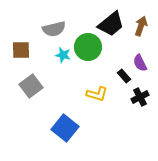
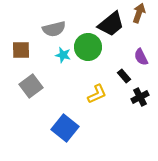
brown arrow: moved 2 px left, 13 px up
purple semicircle: moved 1 px right, 6 px up
yellow L-shape: rotated 40 degrees counterclockwise
